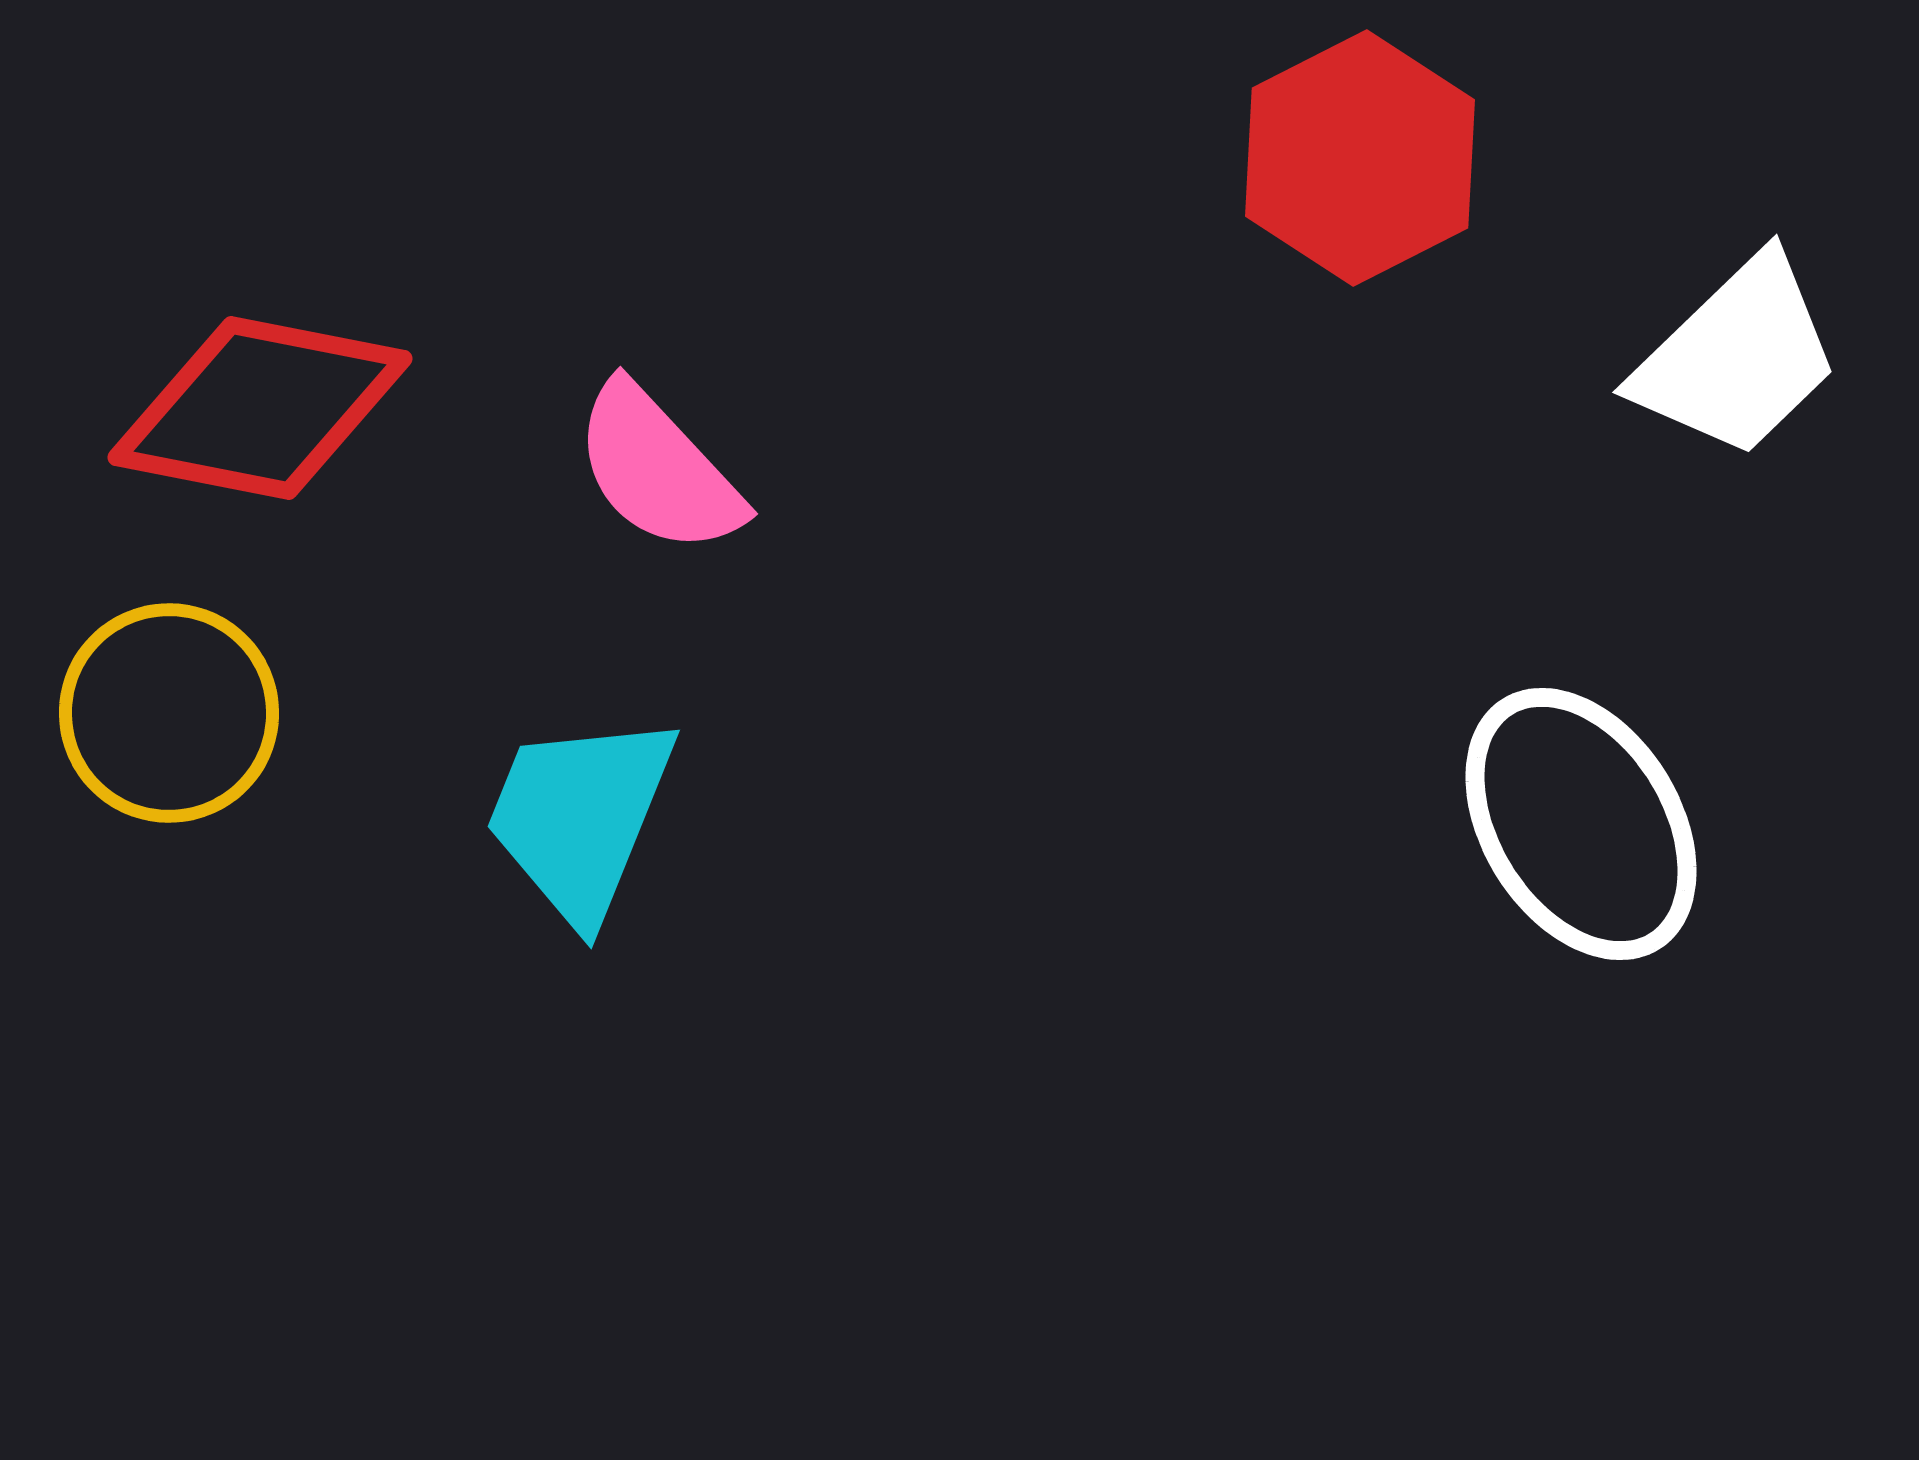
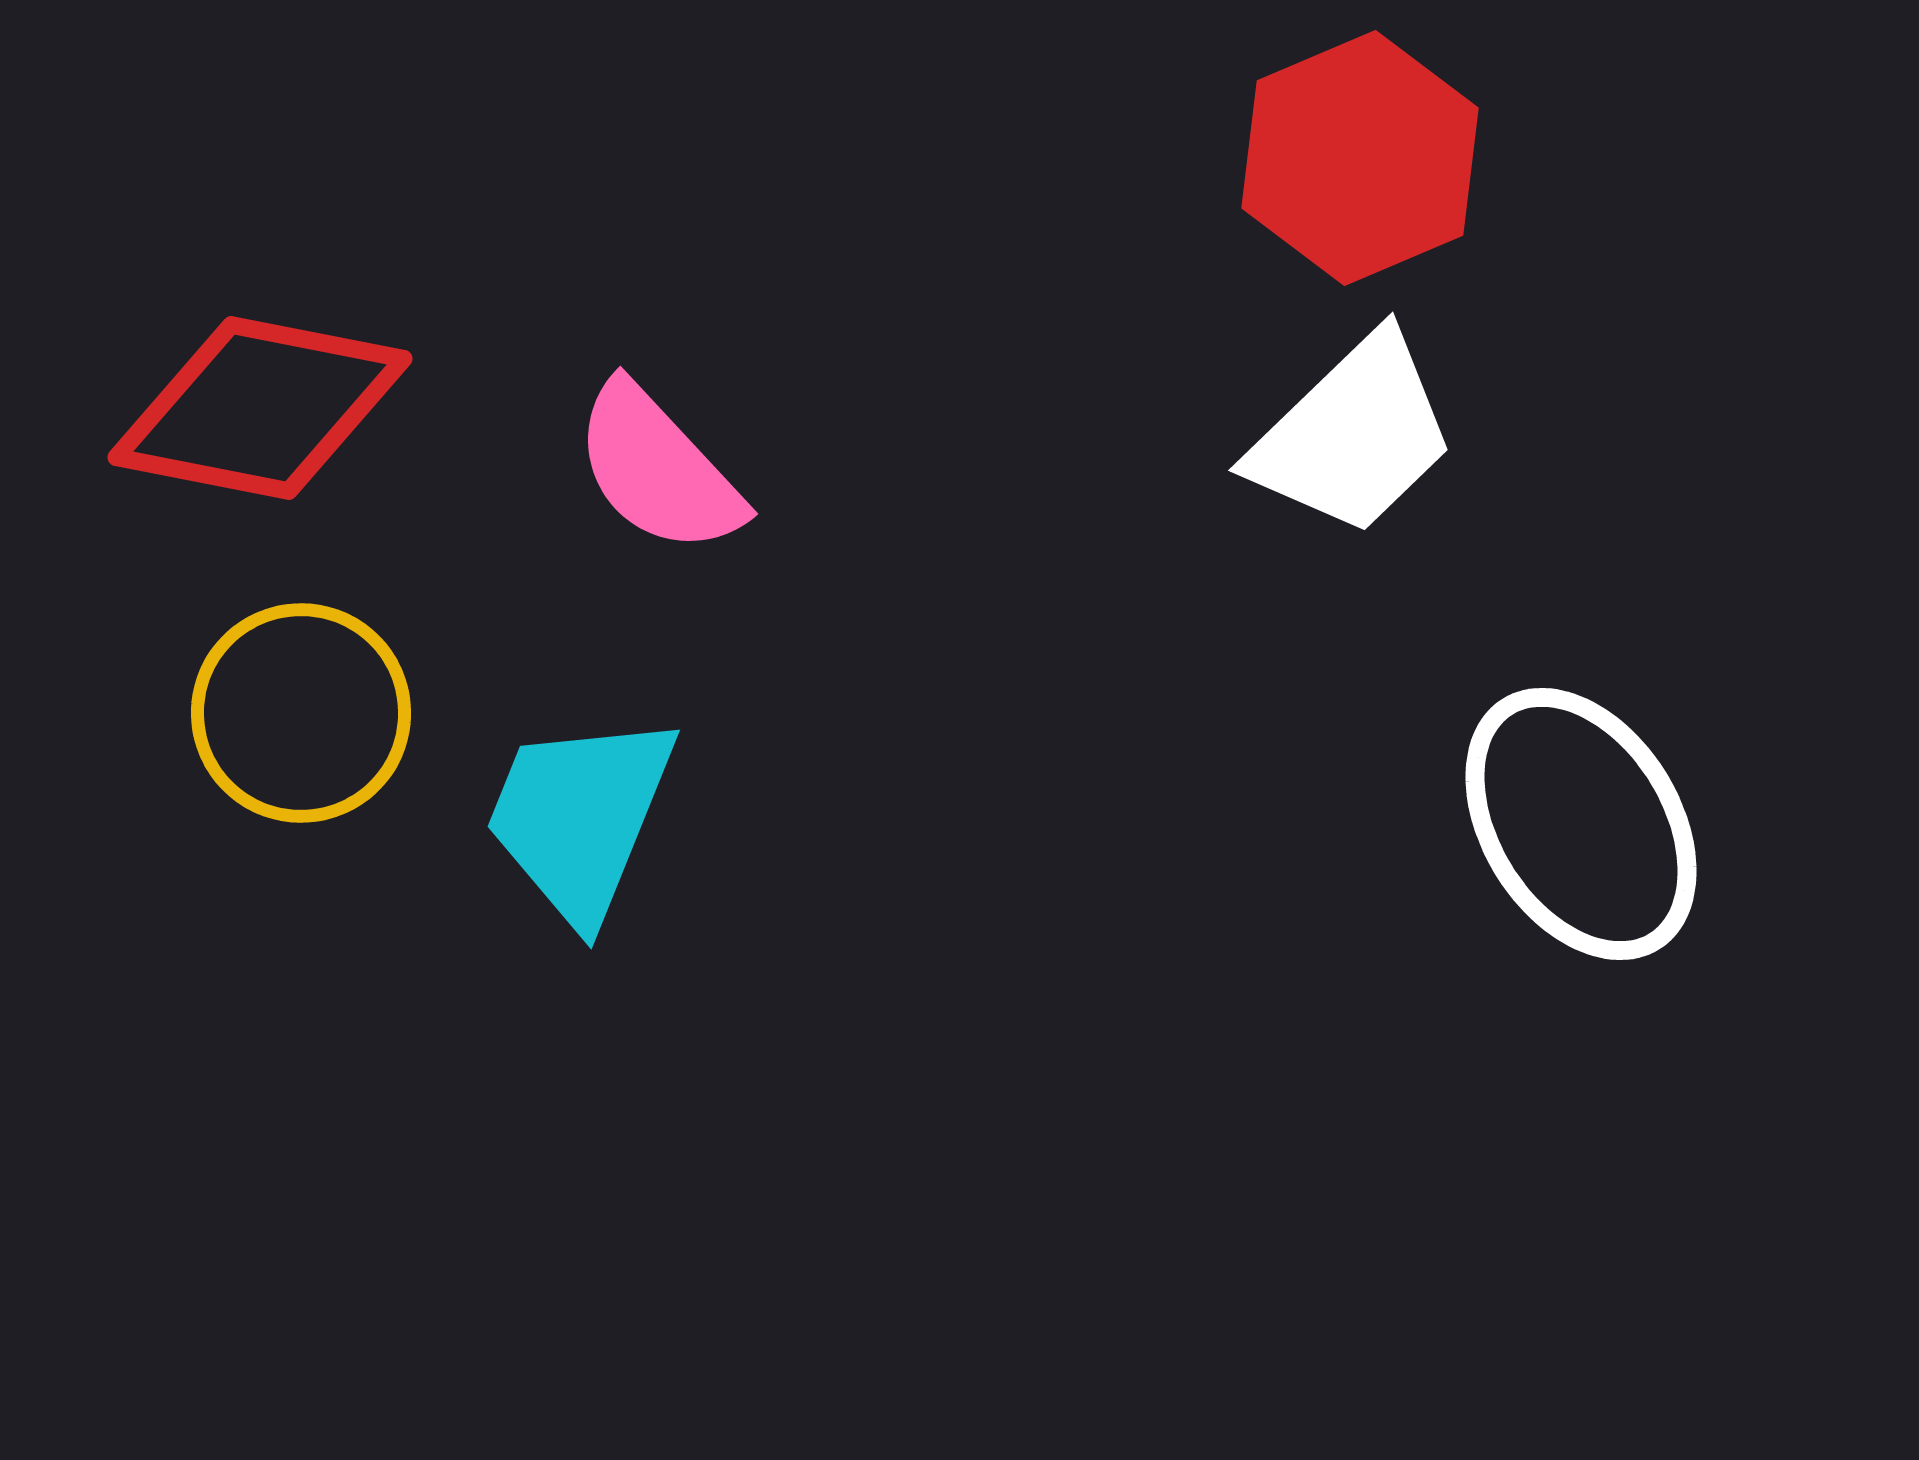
red hexagon: rotated 4 degrees clockwise
white trapezoid: moved 384 px left, 78 px down
yellow circle: moved 132 px right
